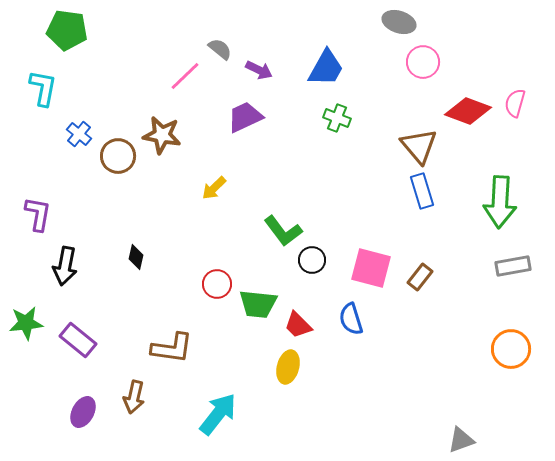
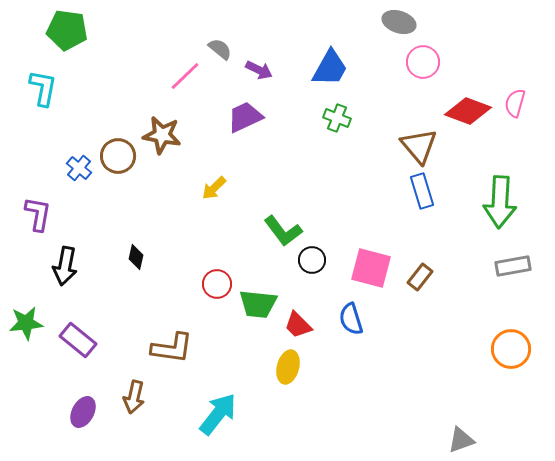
blue trapezoid: moved 4 px right
blue cross: moved 34 px down
